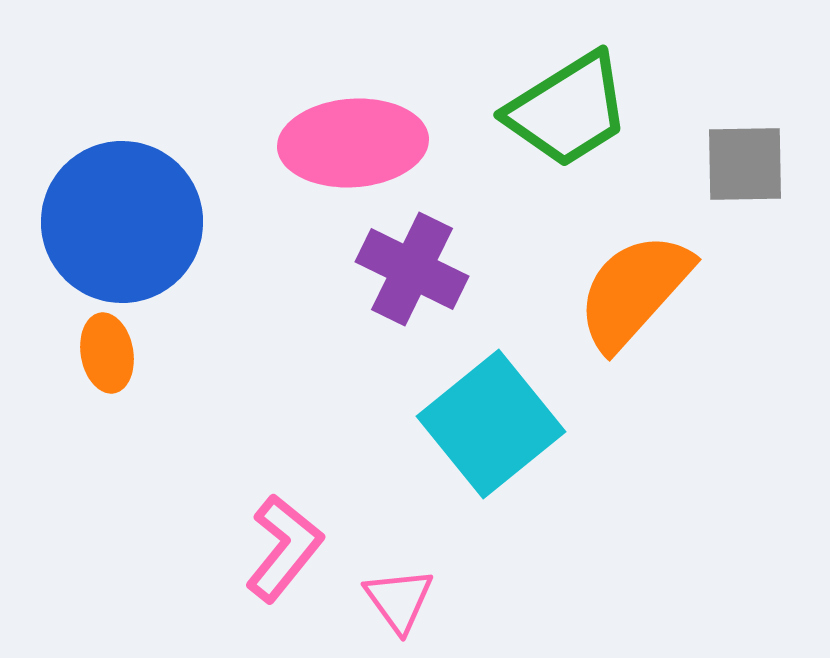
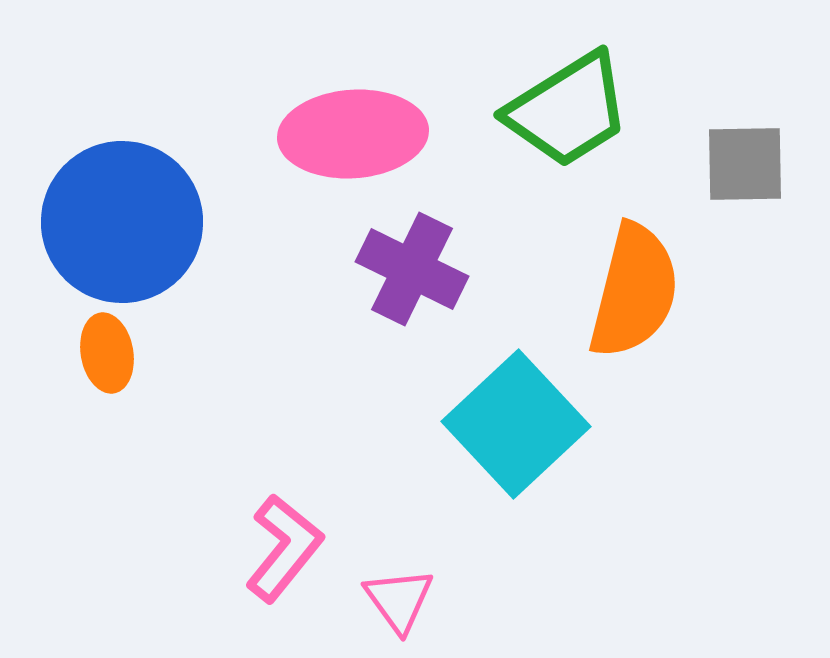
pink ellipse: moved 9 px up
orange semicircle: rotated 152 degrees clockwise
cyan square: moved 25 px right; rotated 4 degrees counterclockwise
